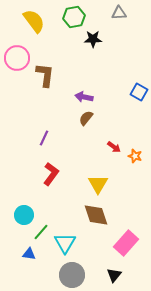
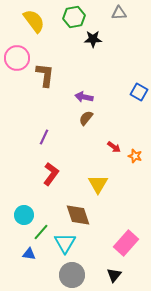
purple line: moved 1 px up
brown diamond: moved 18 px left
